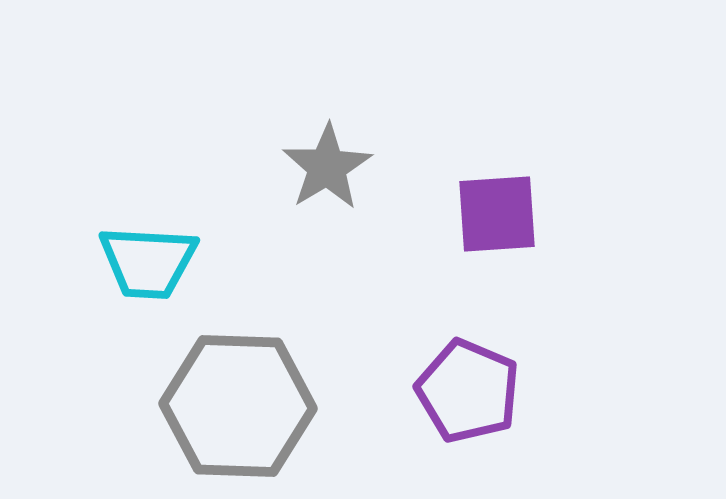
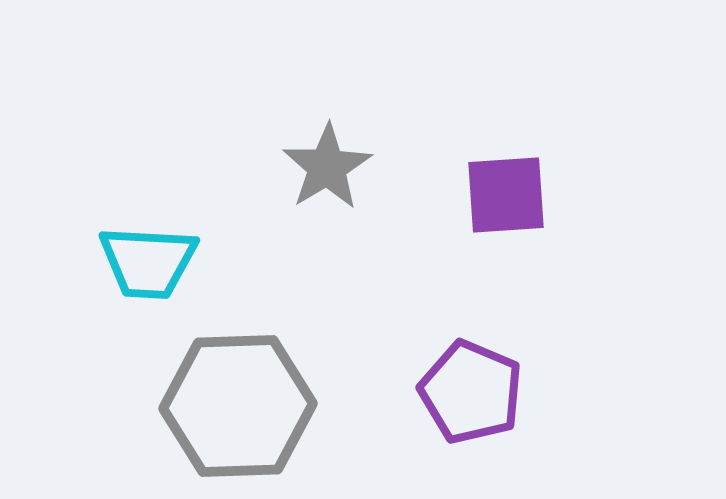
purple square: moved 9 px right, 19 px up
purple pentagon: moved 3 px right, 1 px down
gray hexagon: rotated 4 degrees counterclockwise
